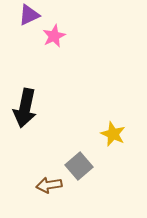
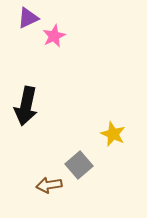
purple triangle: moved 1 px left, 3 px down
black arrow: moved 1 px right, 2 px up
gray square: moved 1 px up
